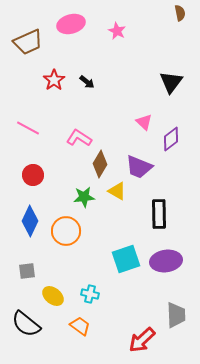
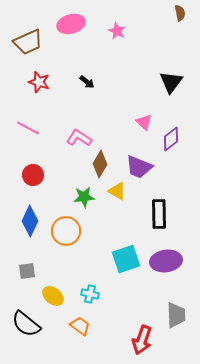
red star: moved 15 px left, 2 px down; rotated 20 degrees counterclockwise
red arrow: rotated 28 degrees counterclockwise
